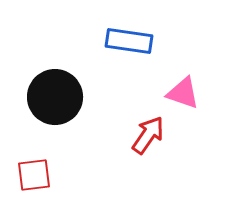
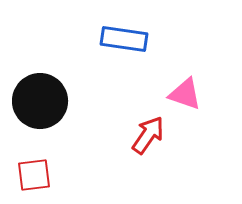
blue rectangle: moved 5 px left, 2 px up
pink triangle: moved 2 px right, 1 px down
black circle: moved 15 px left, 4 px down
